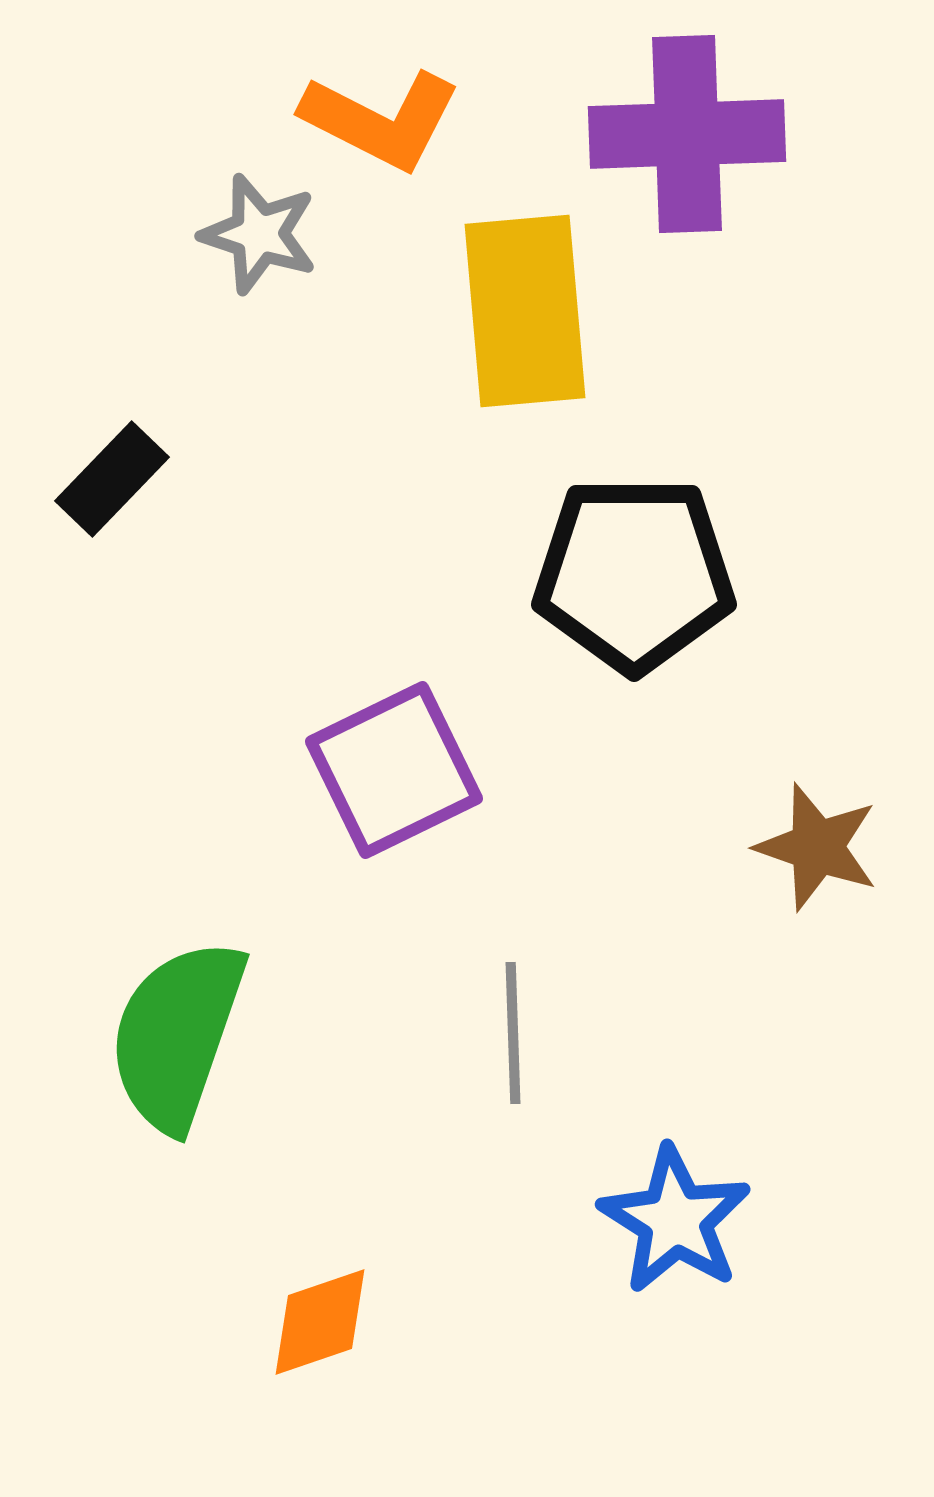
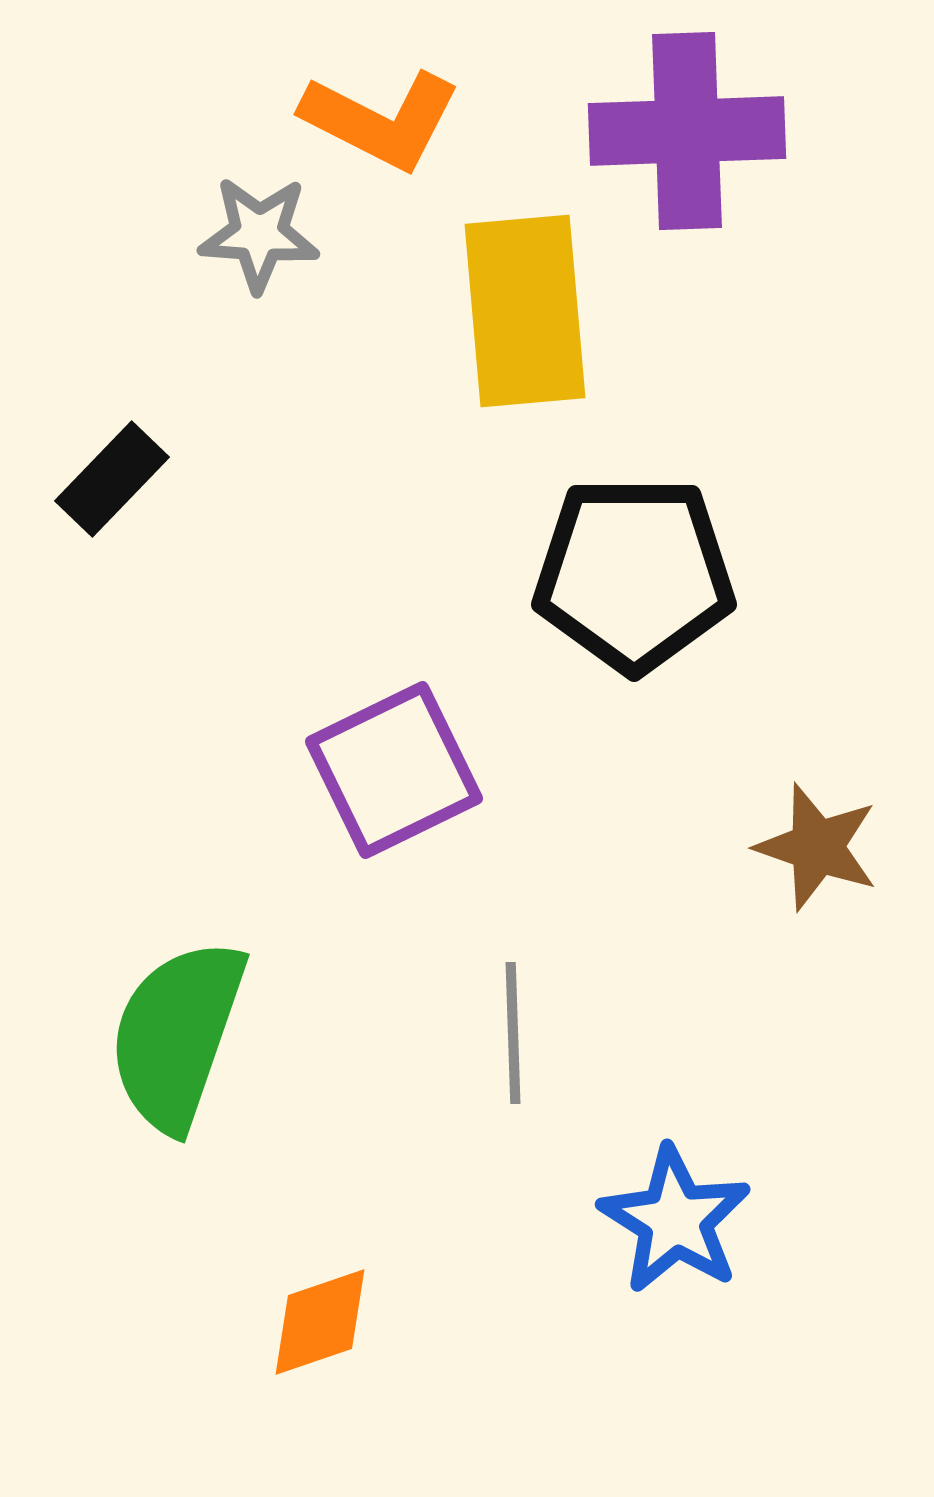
purple cross: moved 3 px up
gray star: rotated 14 degrees counterclockwise
